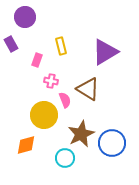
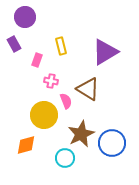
purple rectangle: moved 3 px right
pink semicircle: moved 1 px right, 1 px down
